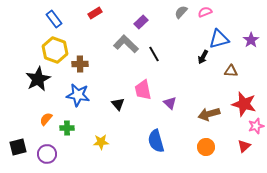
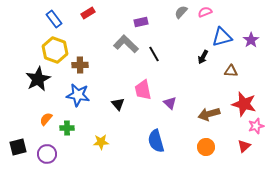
red rectangle: moved 7 px left
purple rectangle: rotated 32 degrees clockwise
blue triangle: moved 3 px right, 2 px up
brown cross: moved 1 px down
